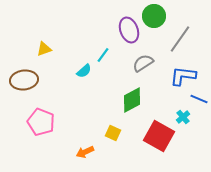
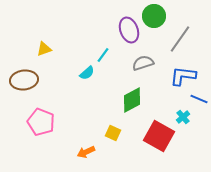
gray semicircle: rotated 15 degrees clockwise
cyan semicircle: moved 3 px right, 2 px down
orange arrow: moved 1 px right
